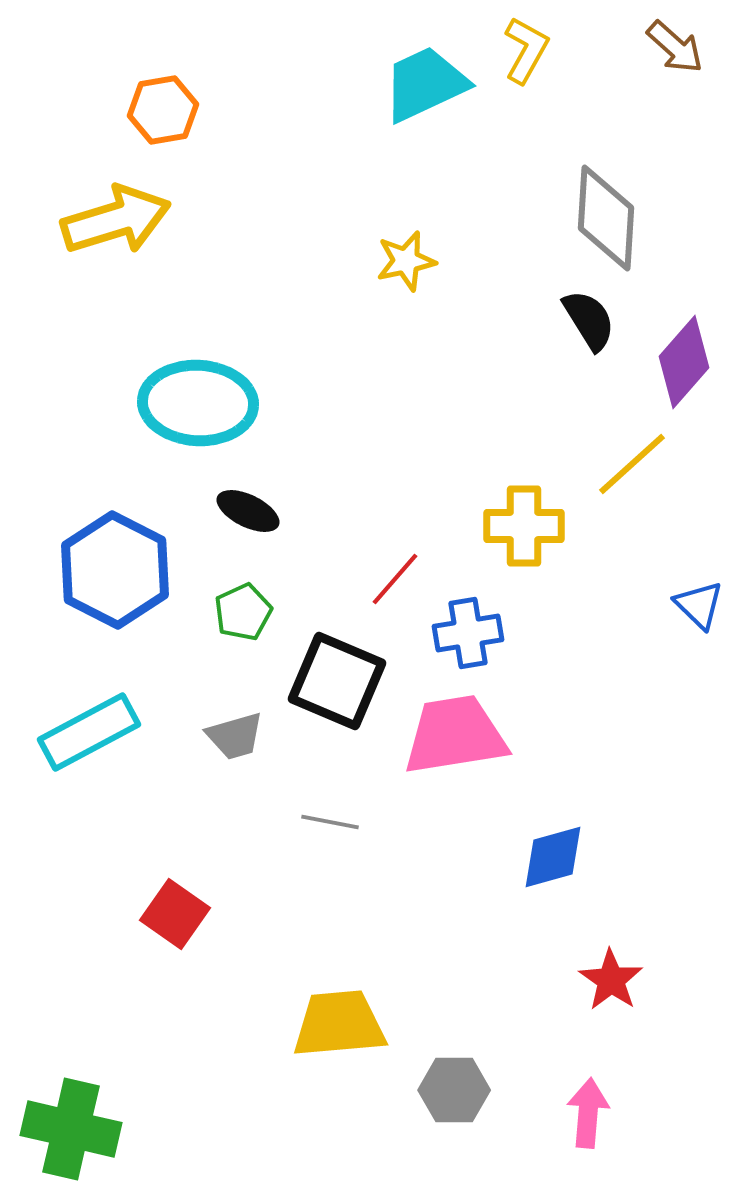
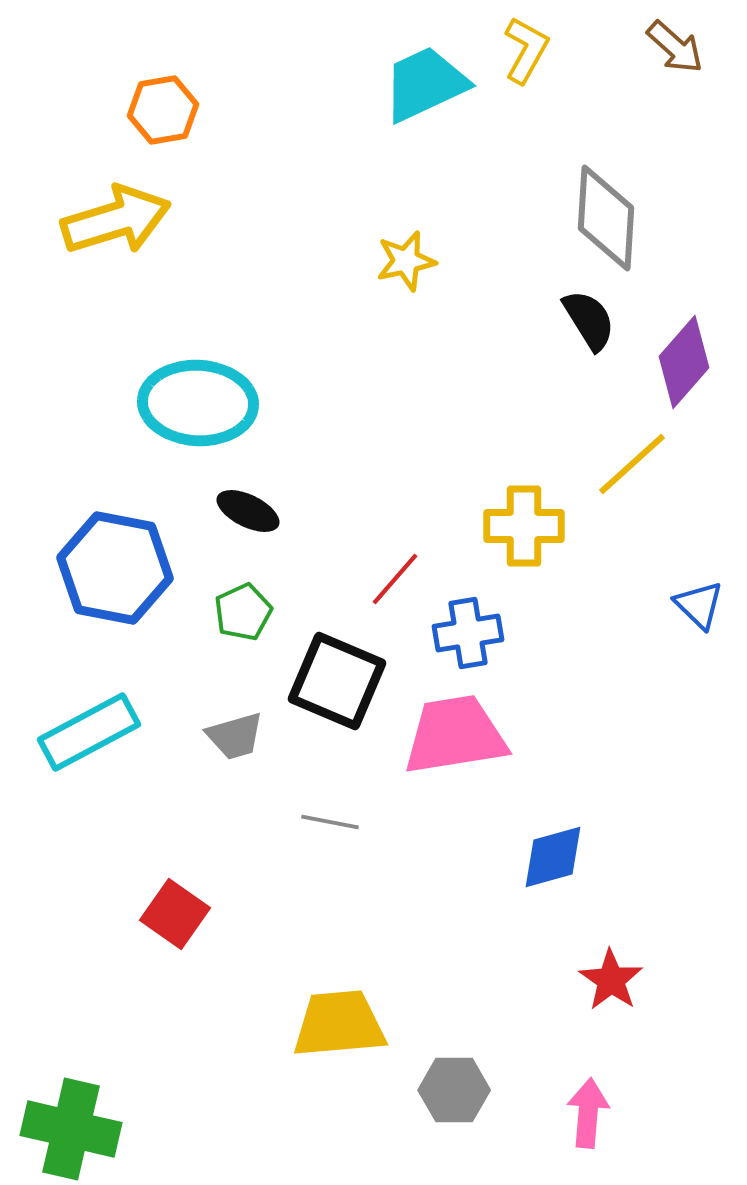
blue hexagon: moved 2 px up; rotated 16 degrees counterclockwise
